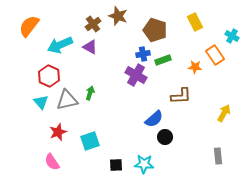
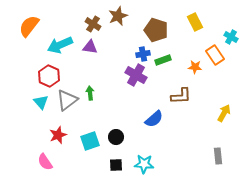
brown star: rotated 30 degrees clockwise
brown cross: rotated 21 degrees counterclockwise
brown pentagon: moved 1 px right
cyan cross: moved 1 px left, 1 px down
purple triangle: rotated 21 degrees counterclockwise
green arrow: rotated 24 degrees counterclockwise
gray triangle: rotated 25 degrees counterclockwise
red star: moved 3 px down
black circle: moved 49 px left
pink semicircle: moved 7 px left
